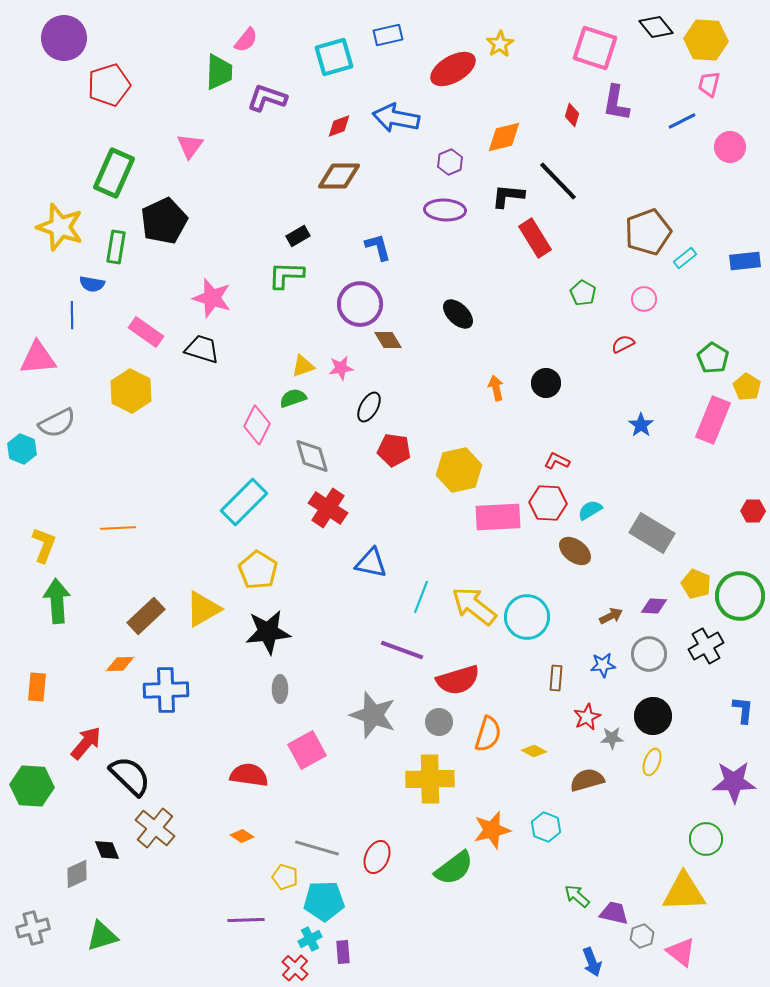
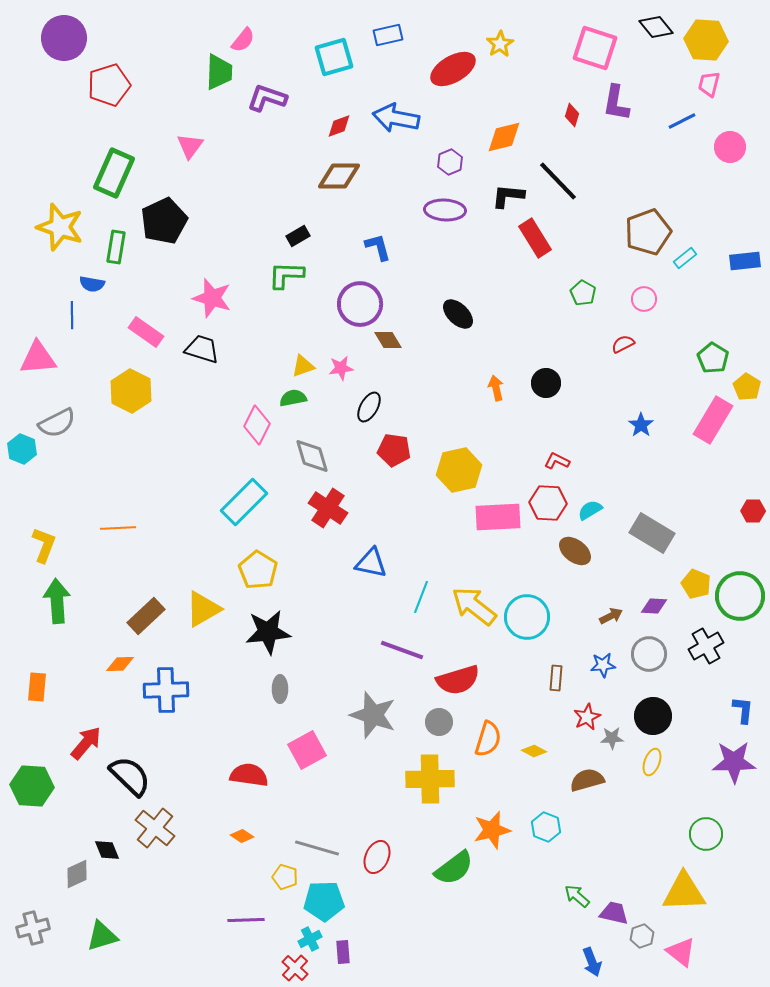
pink semicircle at (246, 40): moved 3 px left
green semicircle at (293, 398): rotated 8 degrees clockwise
pink rectangle at (713, 420): rotated 9 degrees clockwise
orange semicircle at (488, 734): moved 5 px down
purple star at (734, 782): moved 20 px up
green circle at (706, 839): moved 5 px up
